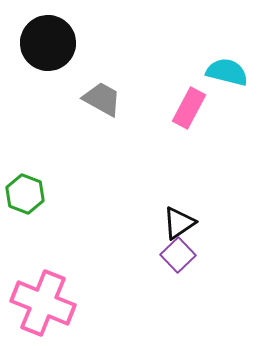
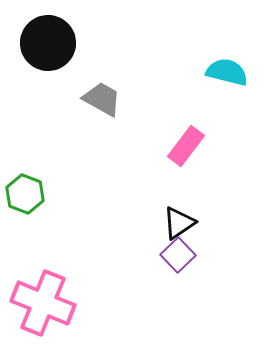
pink rectangle: moved 3 px left, 38 px down; rotated 9 degrees clockwise
